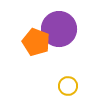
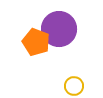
yellow circle: moved 6 px right
